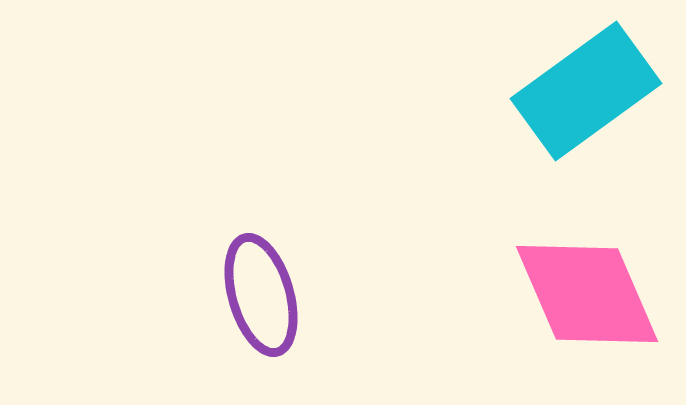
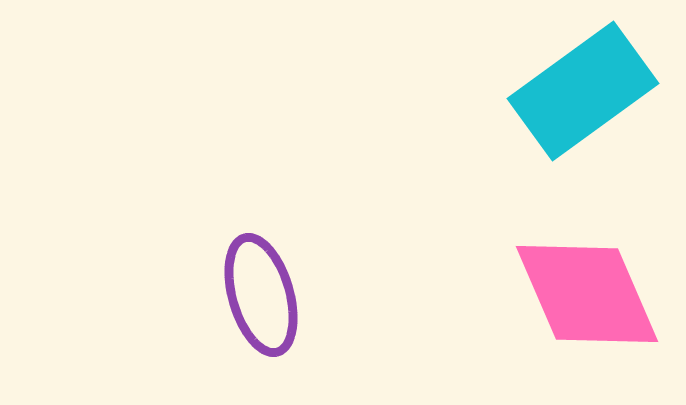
cyan rectangle: moved 3 px left
